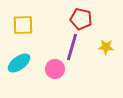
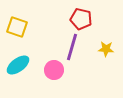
yellow square: moved 6 px left, 2 px down; rotated 20 degrees clockwise
yellow star: moved 2 px down
cyan ellipse: moved 1 px left, 2 px down
pink circle: moved 1 px left, 1 px down
